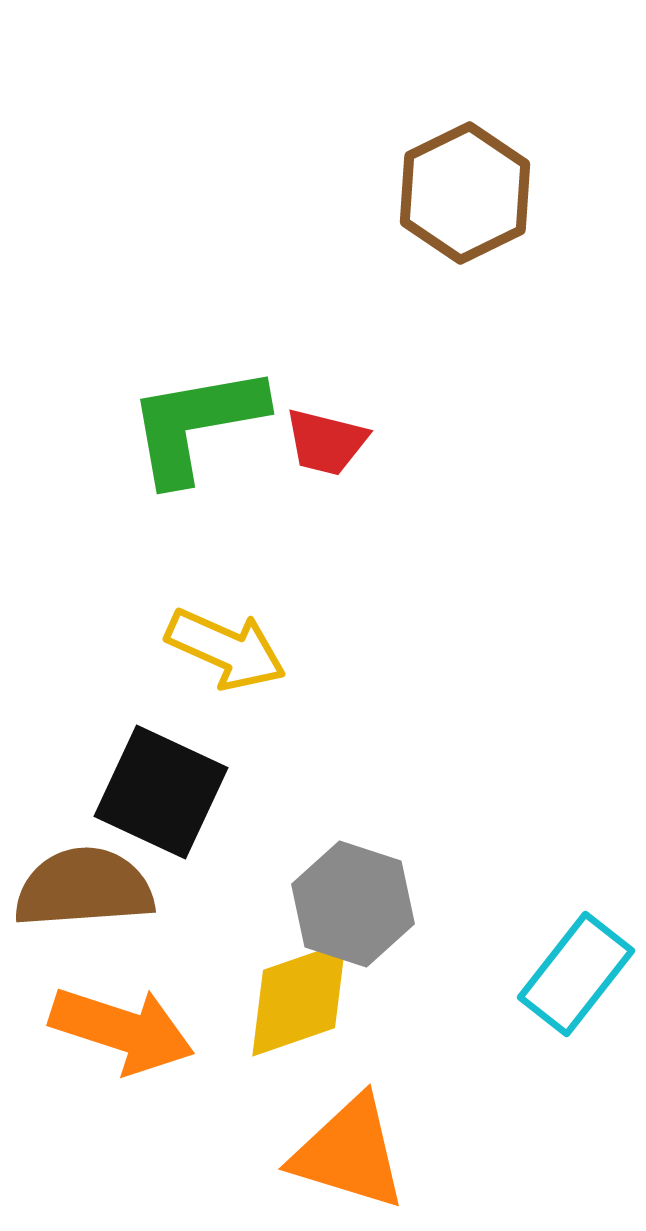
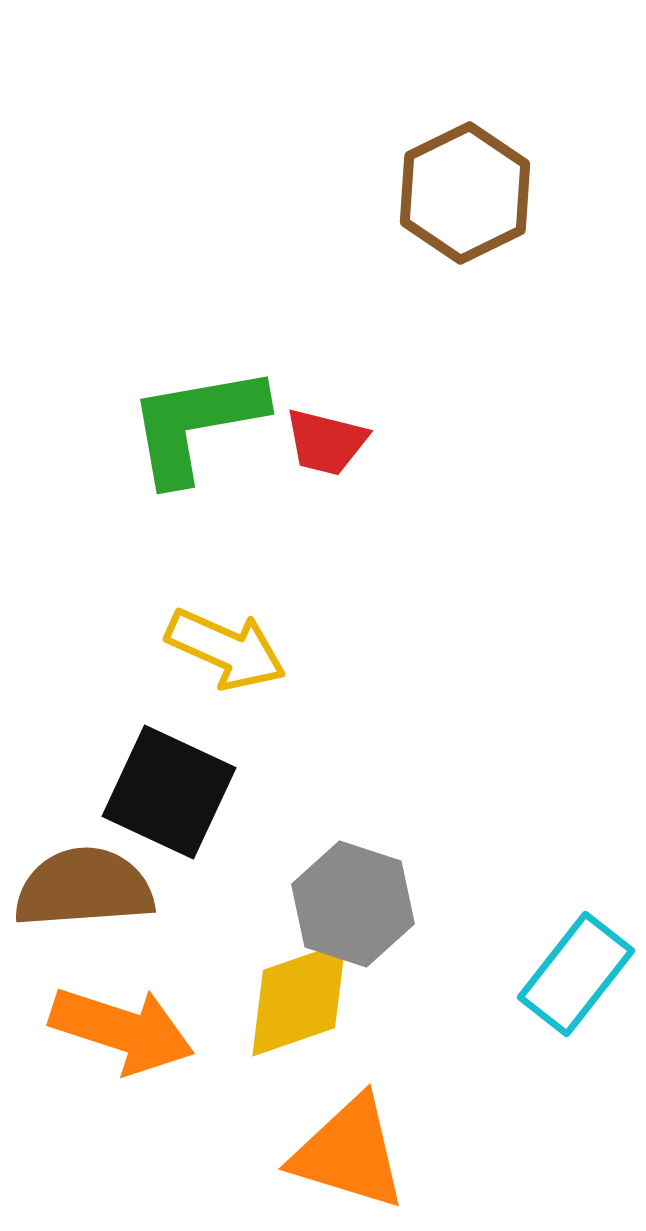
black square: moved 8 px right
